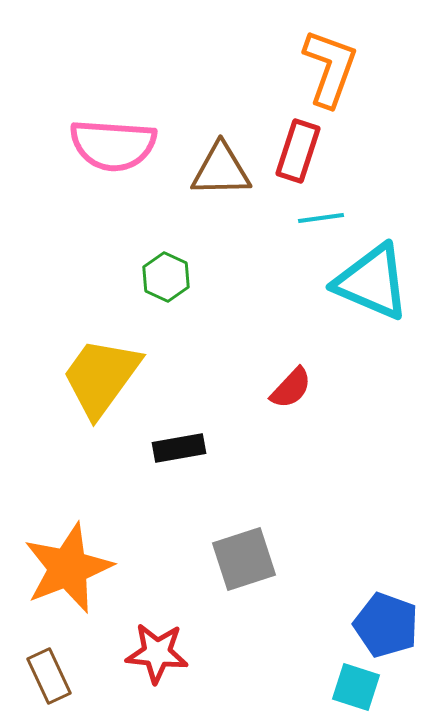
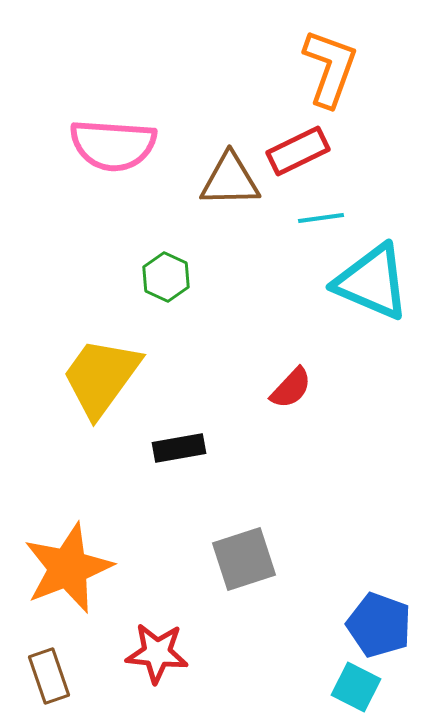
red rectangle: rotated 46 degrees clockwise
brown triangle: moved 9 px right, 10 px down
blue pentagon: moved 7 px left
brown rectangle: rotated 6 degrees clockwise
cyan square: rotated 9 degrees clockwise
